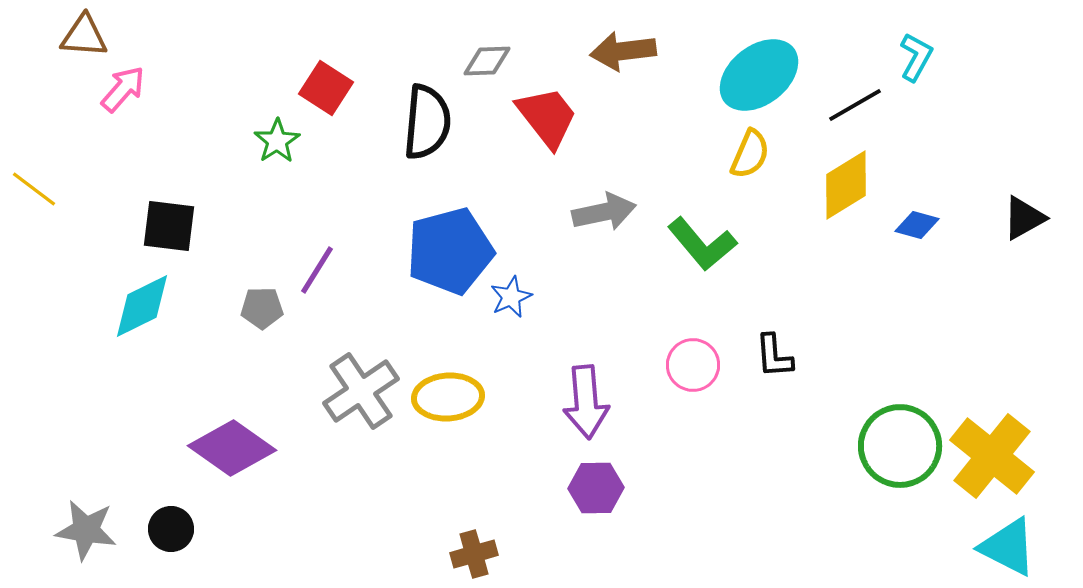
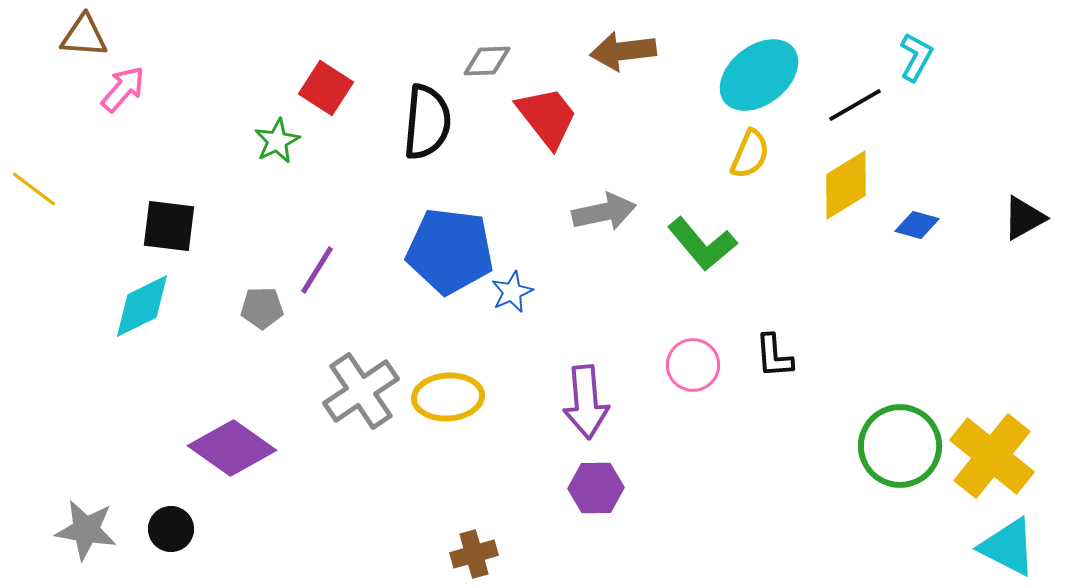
green star: rotated 6 degrees clockwise
blue pentagon: rotated 22 degrees clockwise
blue star: moved 1 px right, 5 px up
